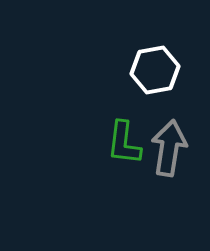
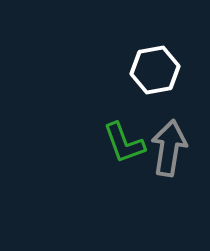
green L-shape: rotated 27 degrees counterclockwise
